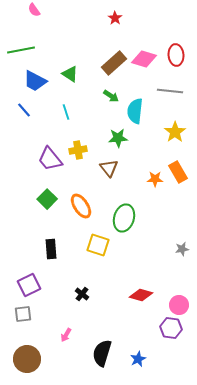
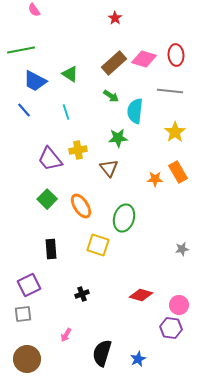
black cross: rotated 32 degrees clockwise
